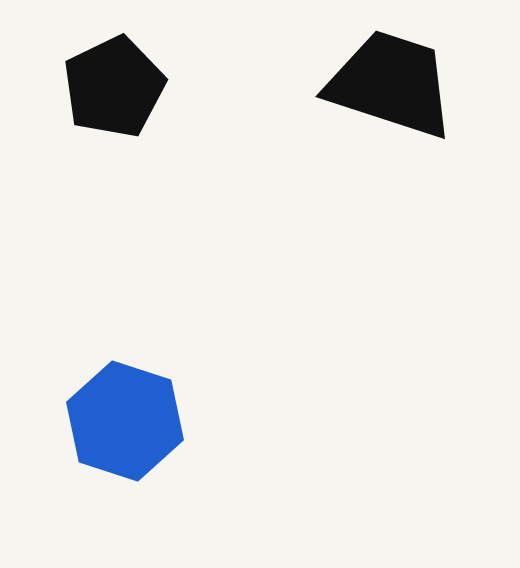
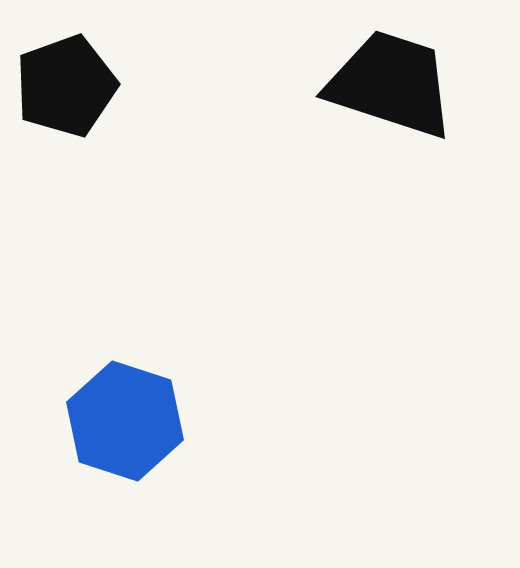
black pentagon: moved 48 px left, 1 px up; rotated 6 degrees clockwise
